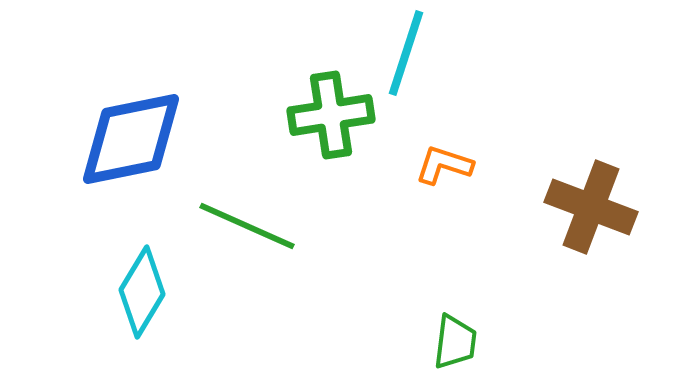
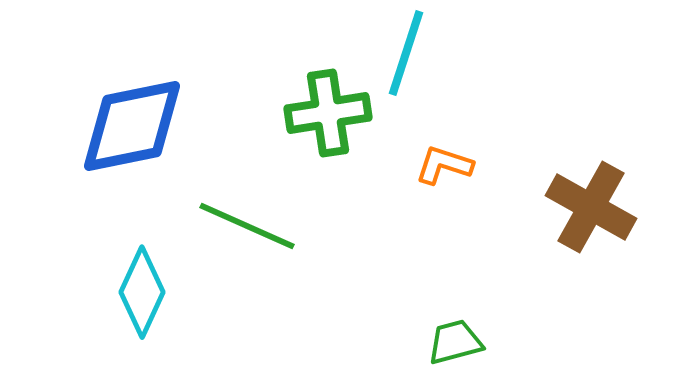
green cross: moved 3 px left, 2 px up
blue diamond: moved 1 px right, 13 px up
brown cross: rotated 8 degrees clockwise
cyan diamond: rotated 6 degrees counterclockwise
green trapezoid: rotated 112 degrees counterclockwise
